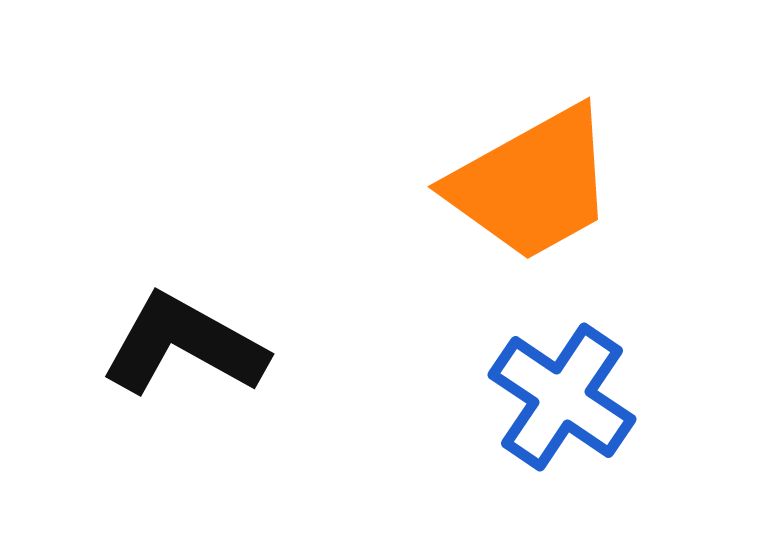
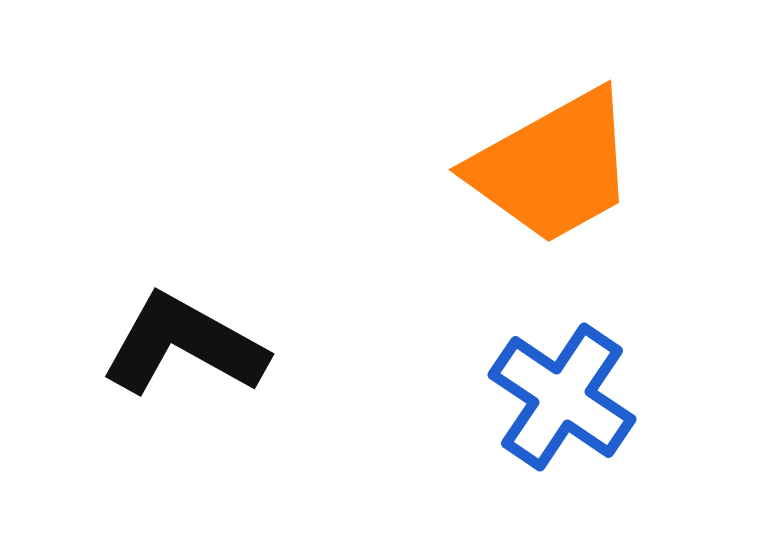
orange trapezoid: moved 21 px right, 17 px up
